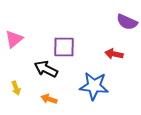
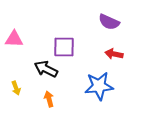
purple semicircle: moved 18 px left
pink triangle: rotated 42 degrees clockwise
blue star: moved 5 px right; rotated 12 degrees counterclockwise
orange arrow: rotated 56 degrees clockwise
